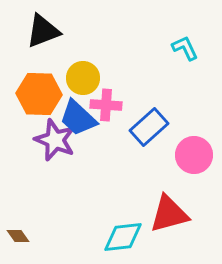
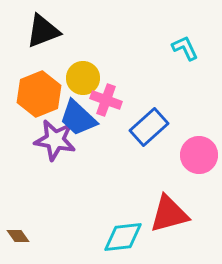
orange hexagon: rotated 24 degrees counterclockwise
pink cross: moved 5 px up; rotated 16 degrees clockwise
purple star: rotated 12 degrees counterclockwise
pink circle: moved 5 px right
